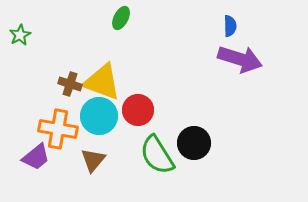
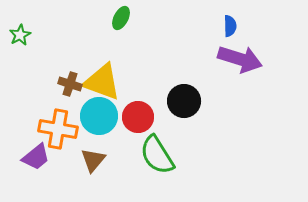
red circle: moved 7 px down
black circle: moved 10 px left, 42 px up
